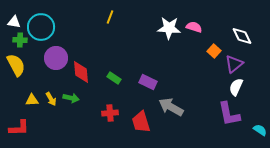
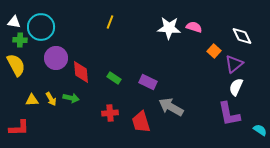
yellow line: moved 5 px down
